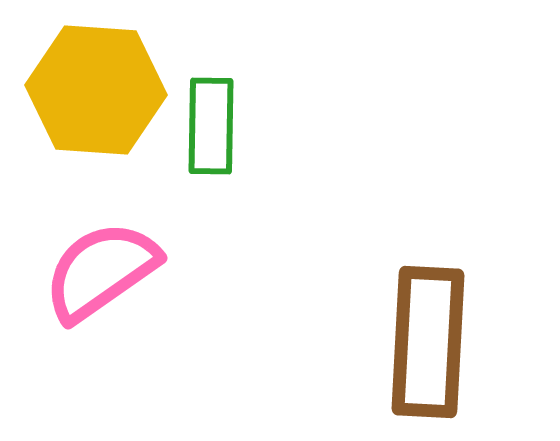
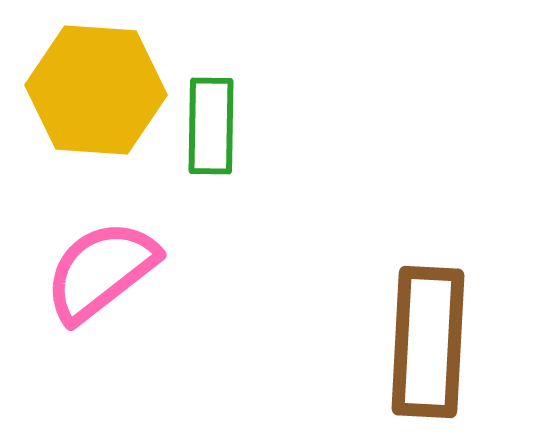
pink semicircle: rotated 3 degrees counterclockwise
